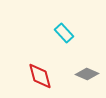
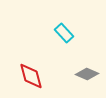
red diamond: moved 9 px left
